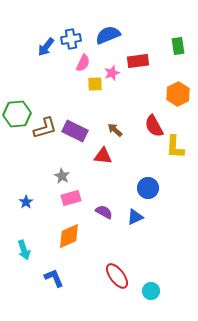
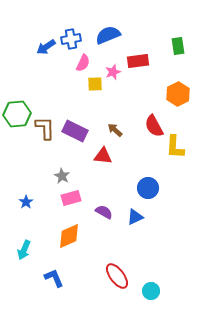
blue arrow: rotated 18 degrees clockwise
pink star: moved 1 px right, 1 px up
brown L-shape: rotated 75 degrees counterclockwise
cyan arrow: rotated 42 degrees clockwise
